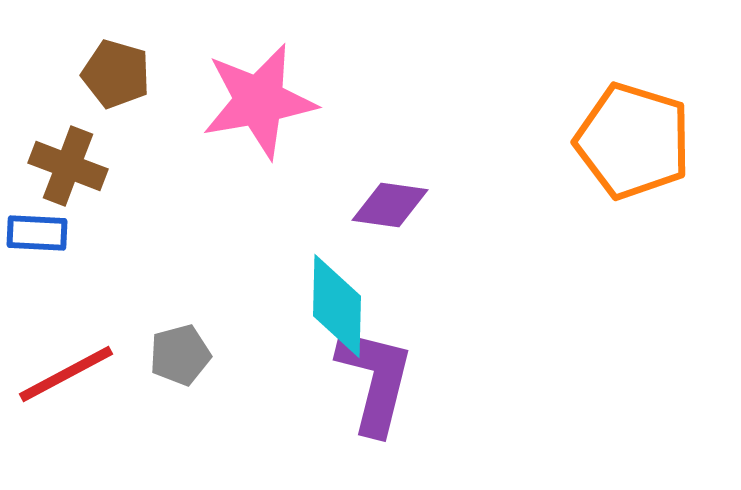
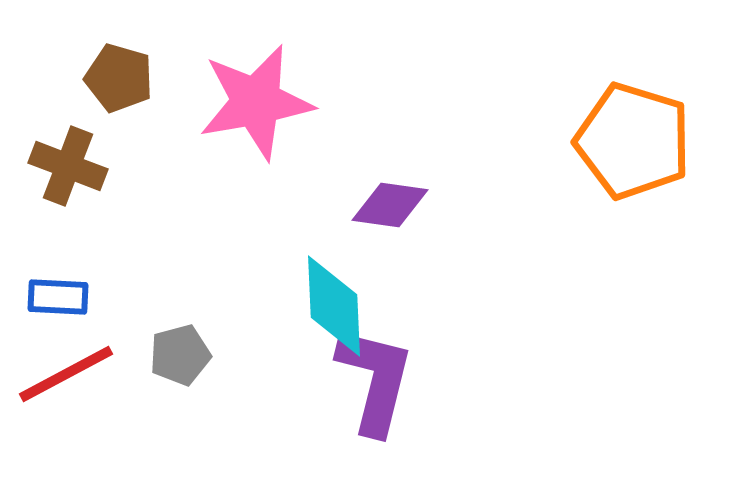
brown pentagon: moved 3 px right, 4 px down
pink star: moved 3 px left, 1 px down
blue rectangle: moved 21 px right, 64 px down
cyan diamond: moved 3 px left; rotated 4 degrees counterclockwise
